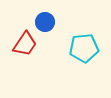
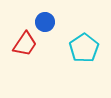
cyan pentagon: rotated 28 degrees counterclockwise
